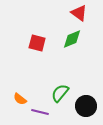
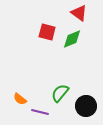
red square: moved 10 px right, 11 px up
